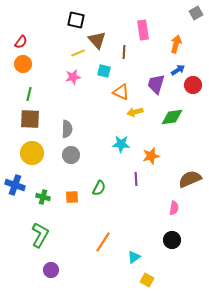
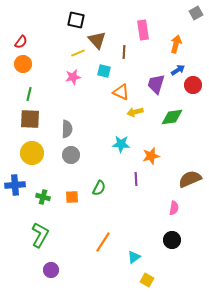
blue cross: rotated 24 degrees counterclockwise
